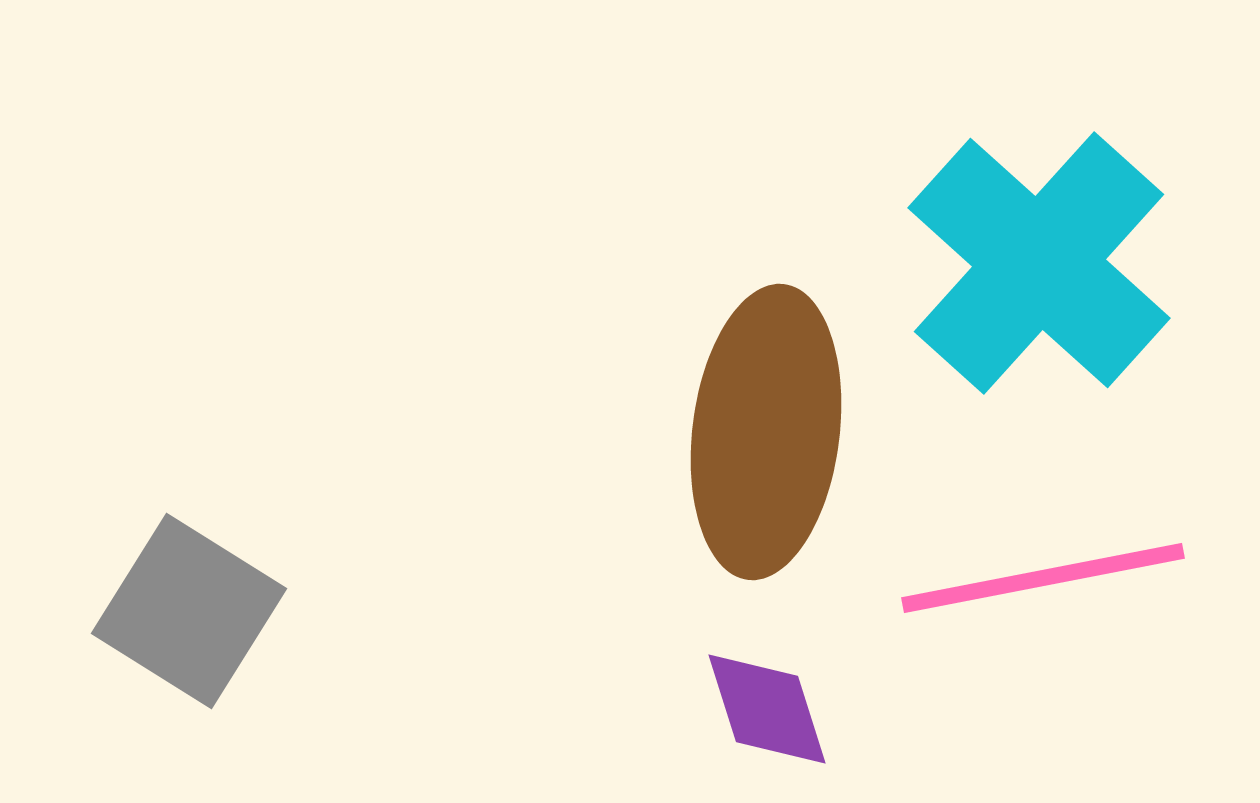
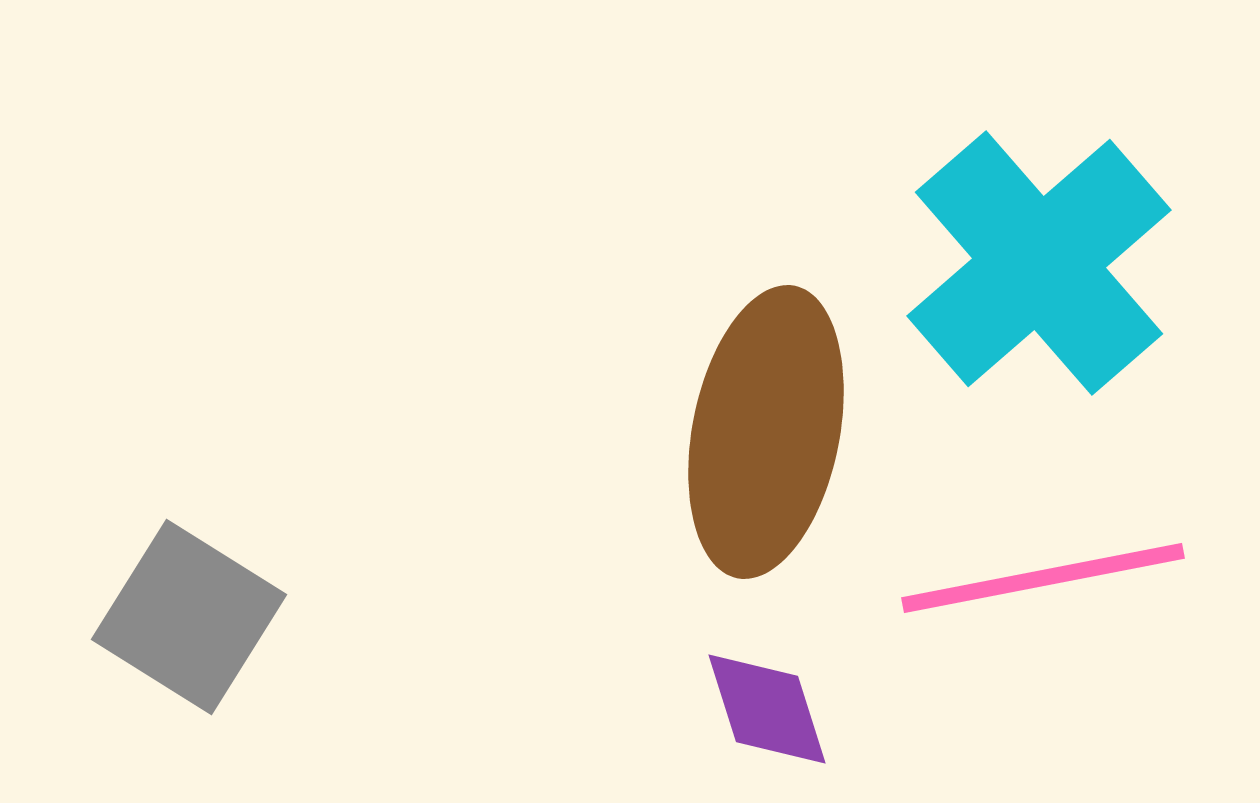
cyan cross: rotated 7 degrees clockwise
brown ellipse: rotated 4 degrees clockwise
gray square: moved 6 px down
